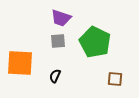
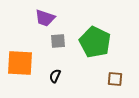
purple trapezoid: moved 16 px left
